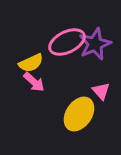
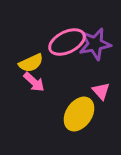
purple star: rotated 12 degrees clockwise
